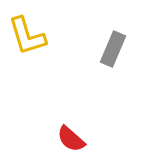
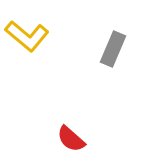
yellow L-shape: rotated 33 degrees counterclockwise
